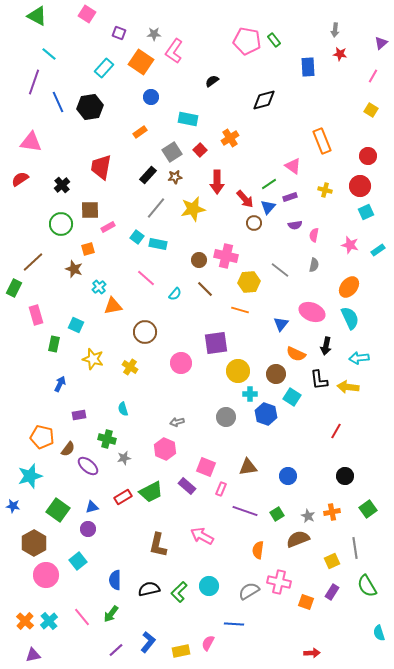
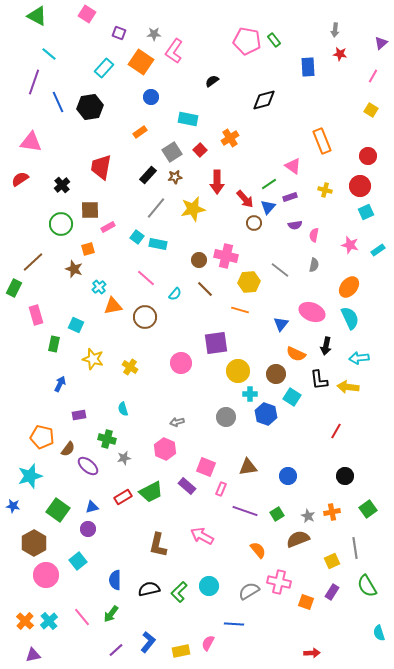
brown circle at (145, 332): moved 15 px up
orange semicircle at (258, 550): rotated 132 degrees clockwise
